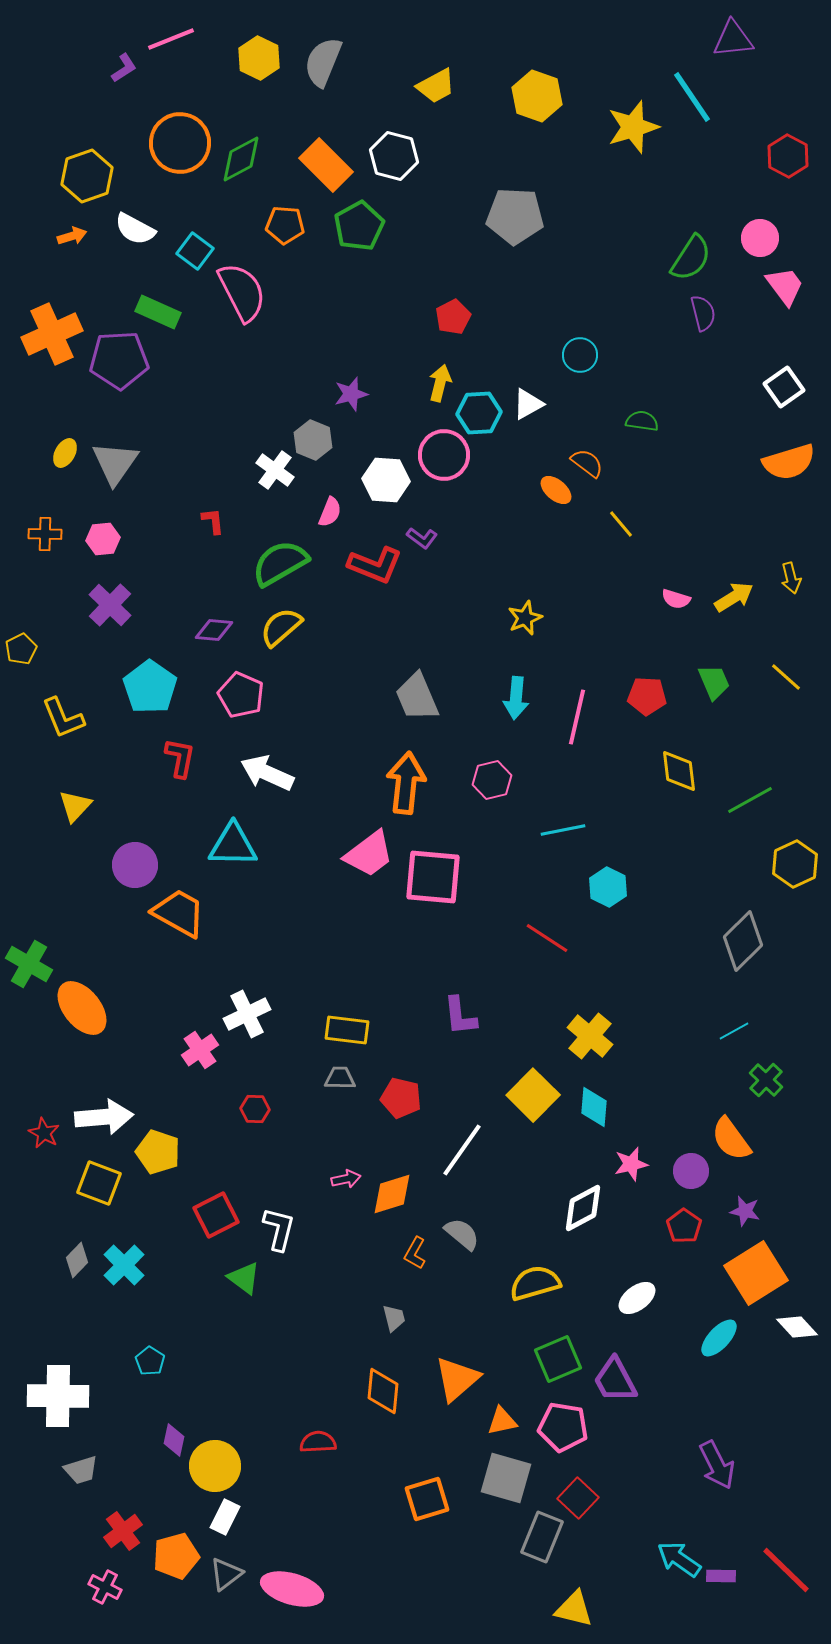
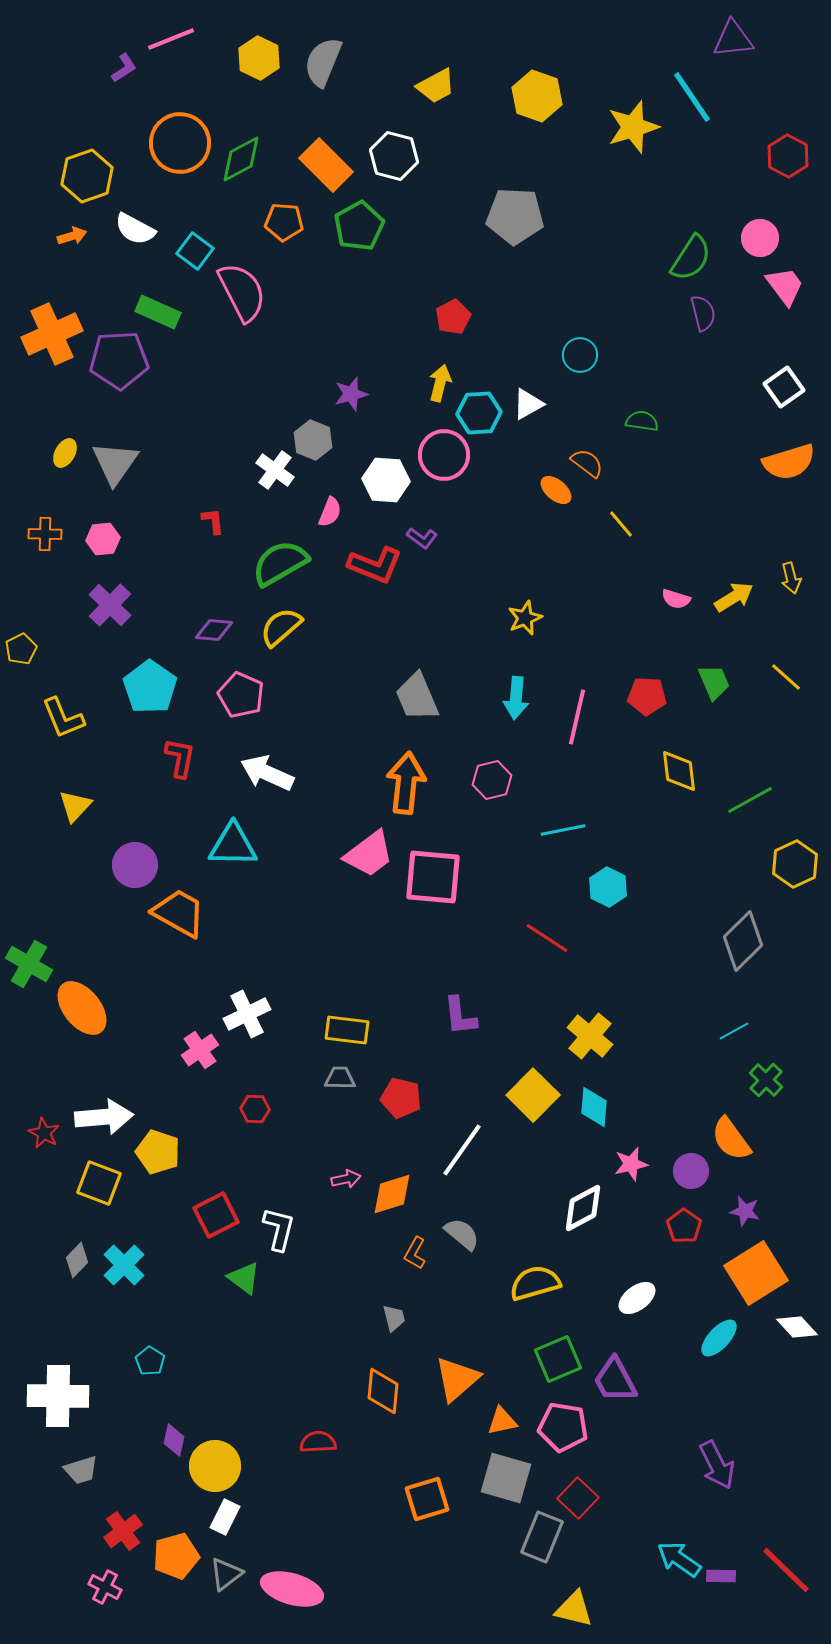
orange pentagon at (285, 225): moved 1 px left, 3 px up
